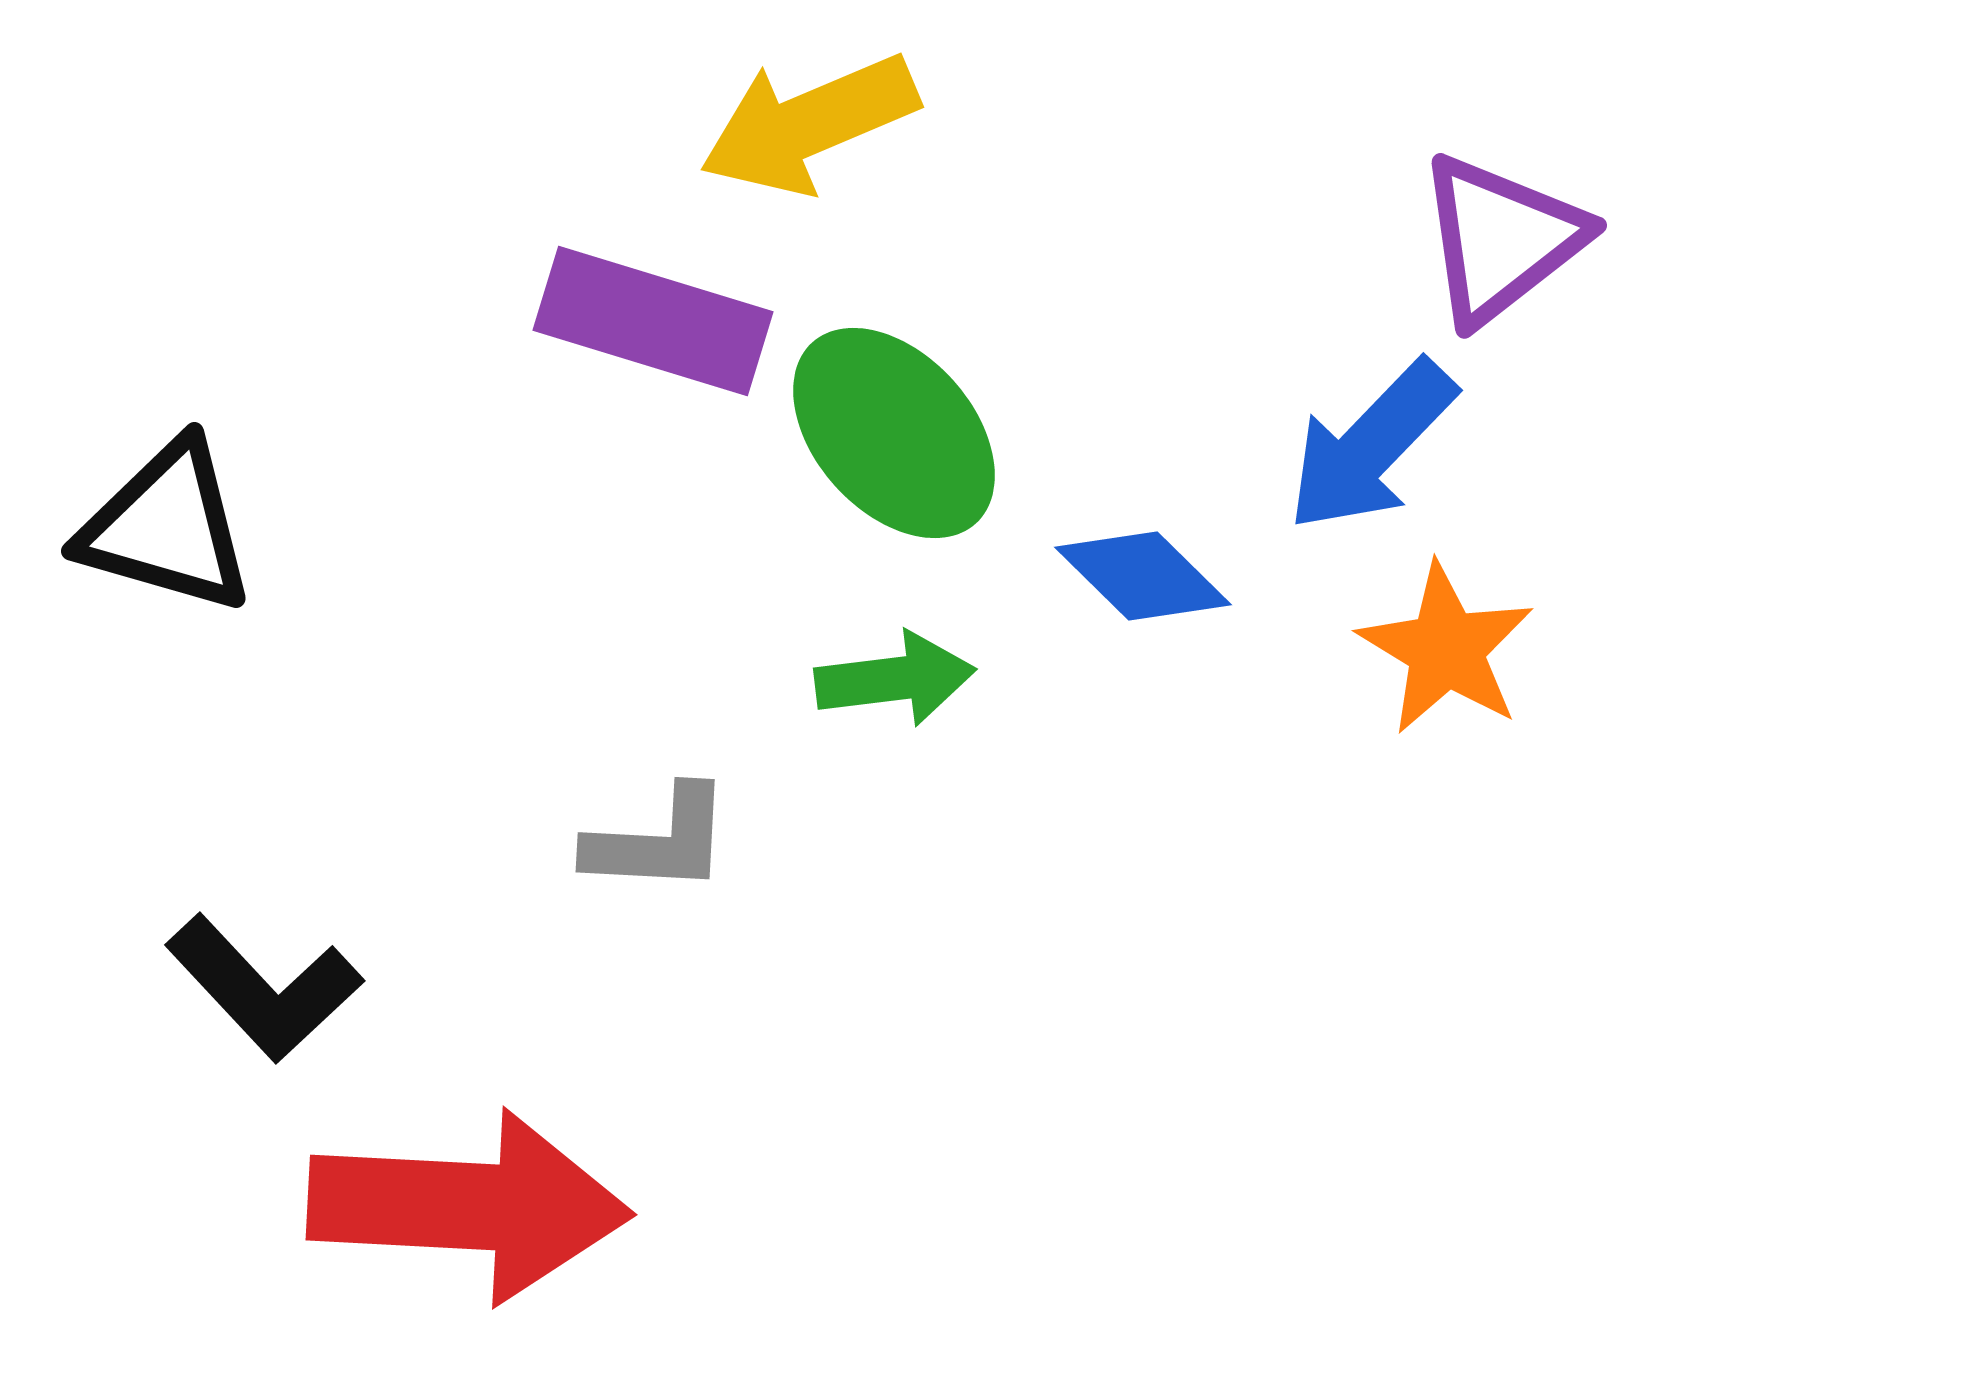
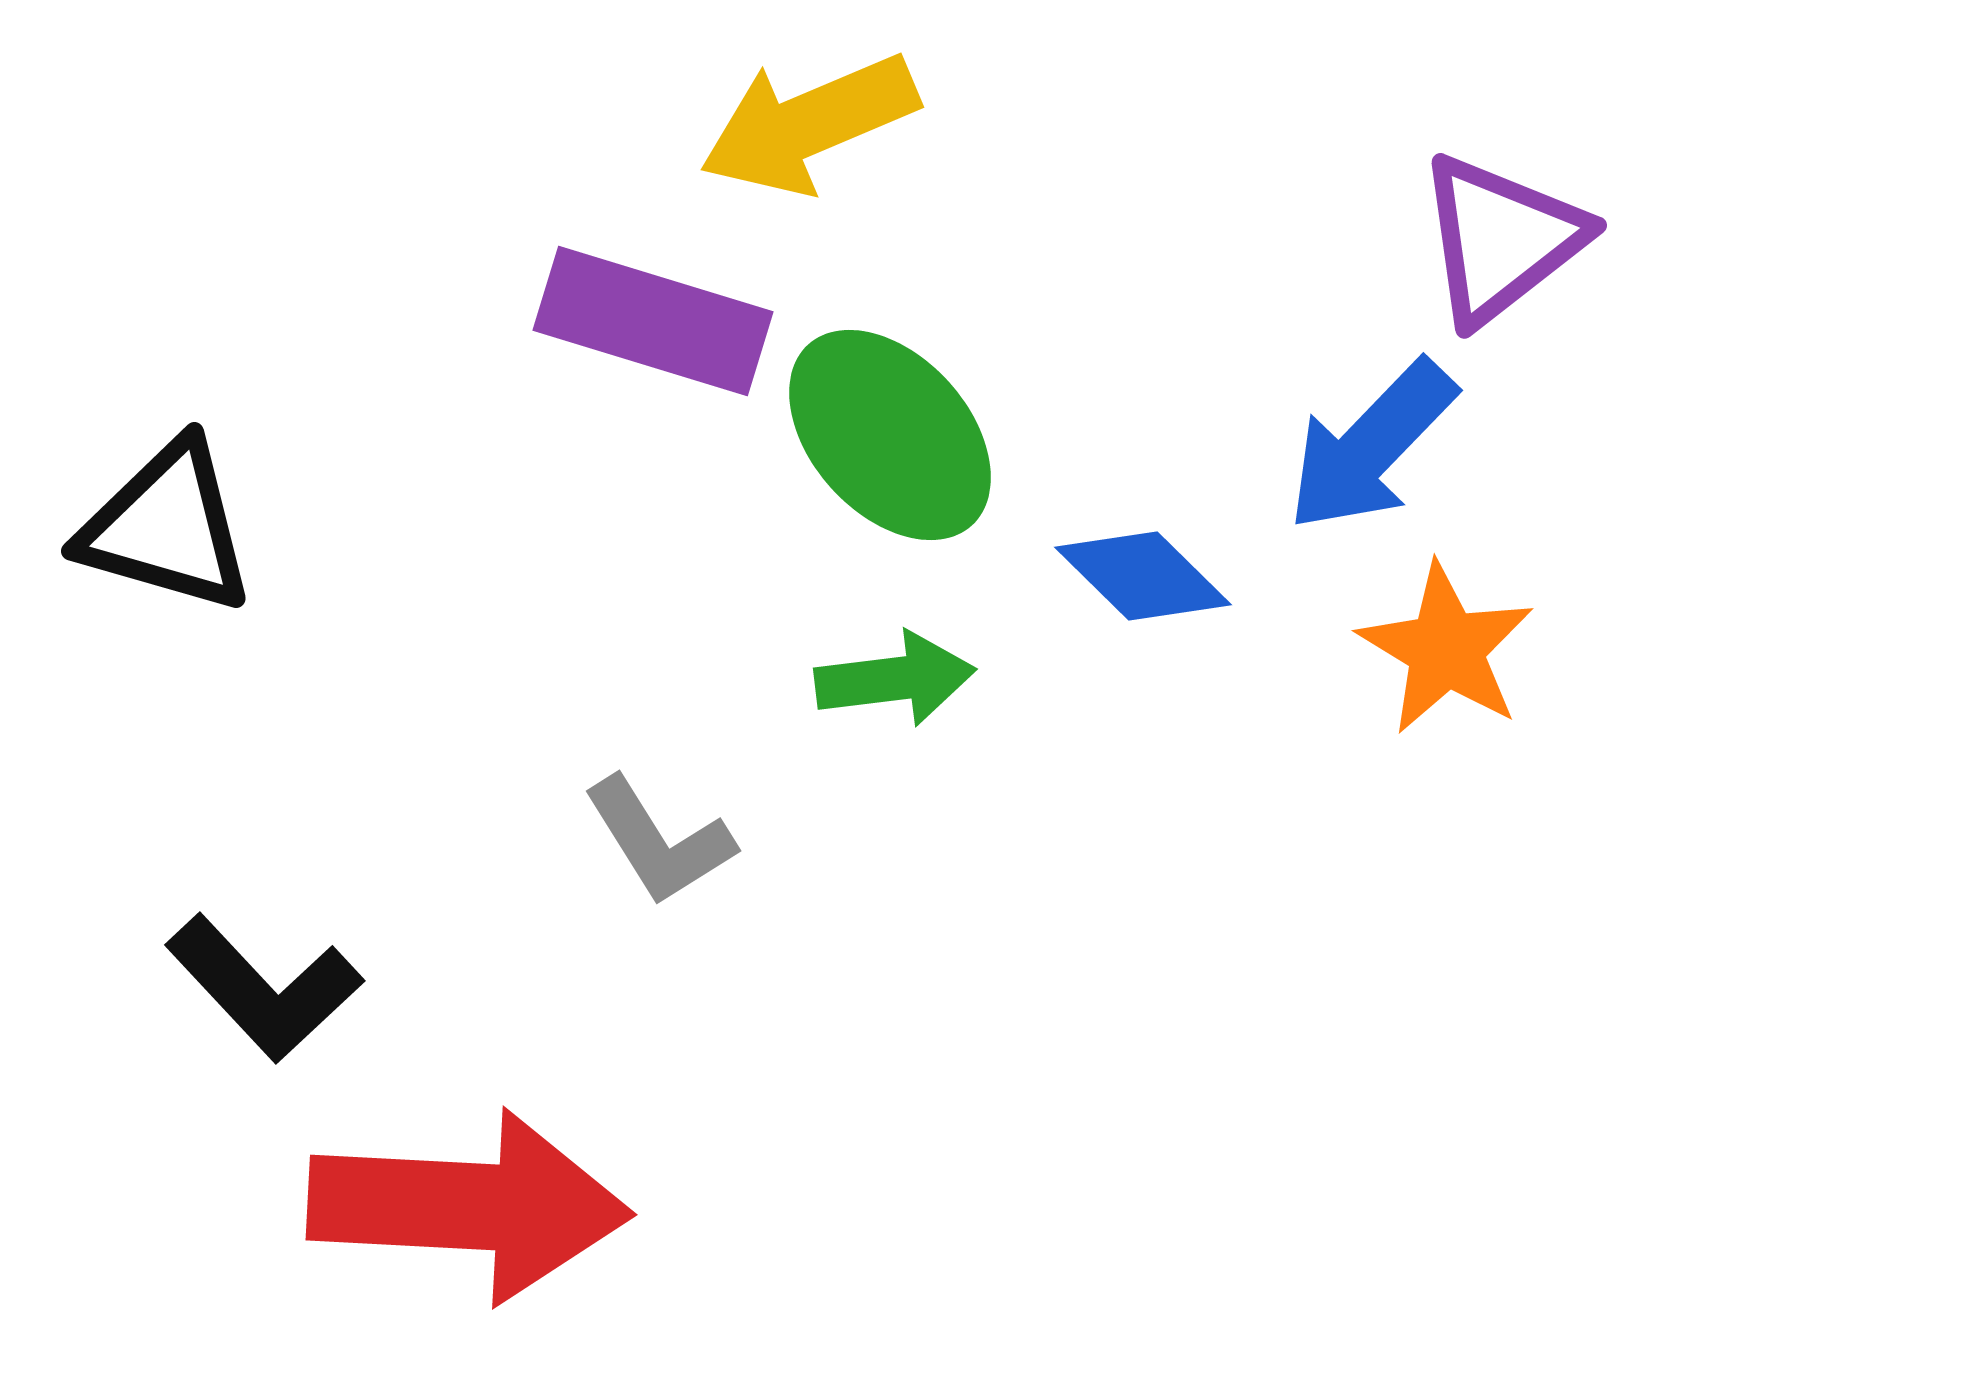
green ellipse: moved 4 px left, 2 px down
gray L-shape: rotated 55 degrees clockwise
